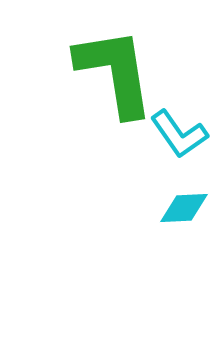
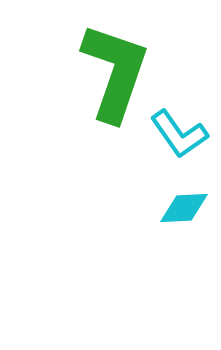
green L-shape: rotated 28 degrees clockwise
